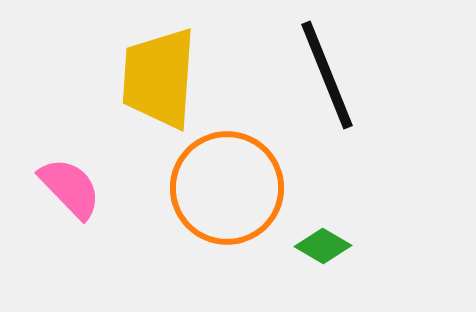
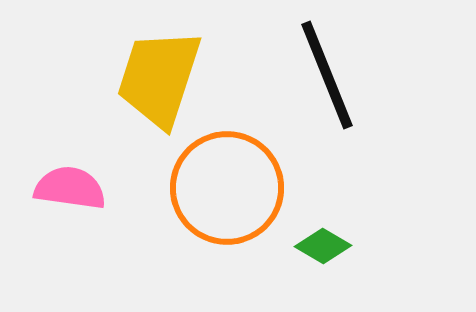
yellow trapezoid: rotated 14 degrees clockwise
pink semicircle: rotated 38 degrees counterclockwise
